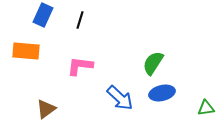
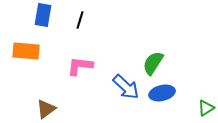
blue rectangle: rotated 15 degrees counterclockwise
blue arrow: moved 6 px right, 11 px up
green triangle: rotated 24 degrees counterclockwise
